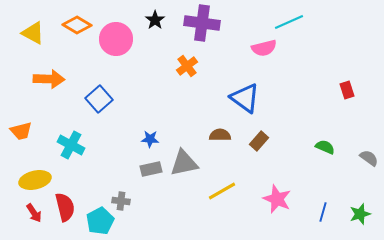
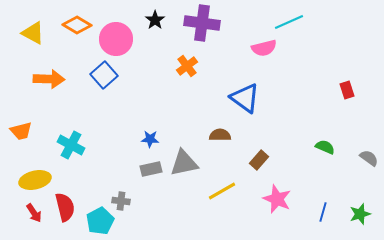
blue square: moved 5 px right, 24 px up
brown rectangle: moved 19 px down
